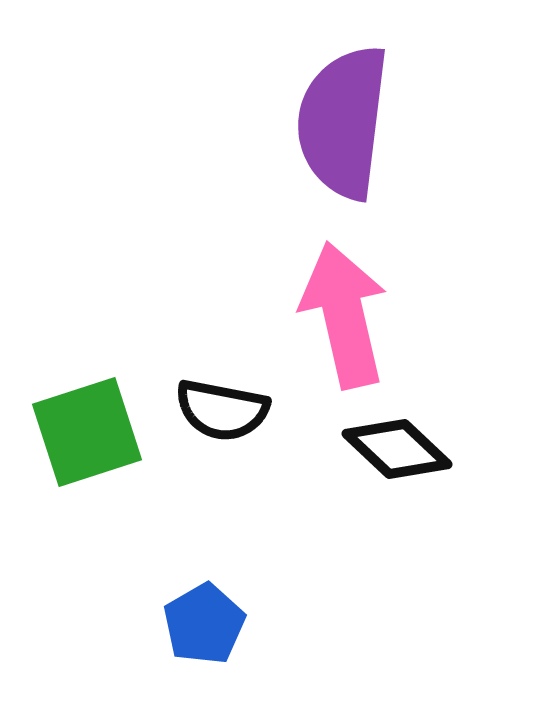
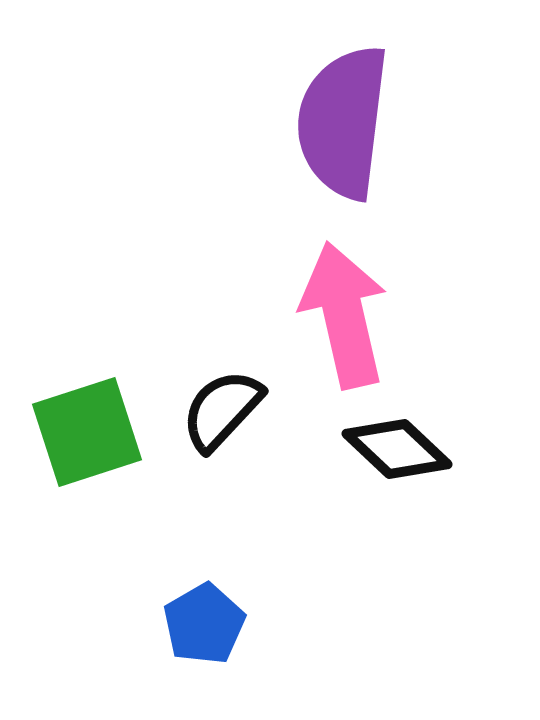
black semicircle: rotated 122 degrees clockwise
